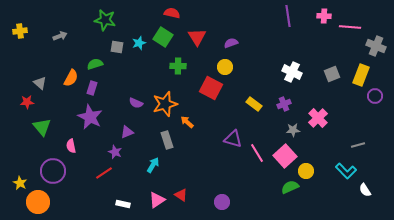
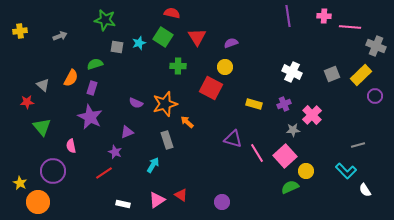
yellow rectangle at (361, 75): rotated 25 degrees clockwise
gray triangle at (40, 83): moved 3 px right, 2 px down
yellow rectangle at (254, 104): rotated 21 degrees counterclockwise
pink cross at (318, 118): moved 6 px left, 3 px up
